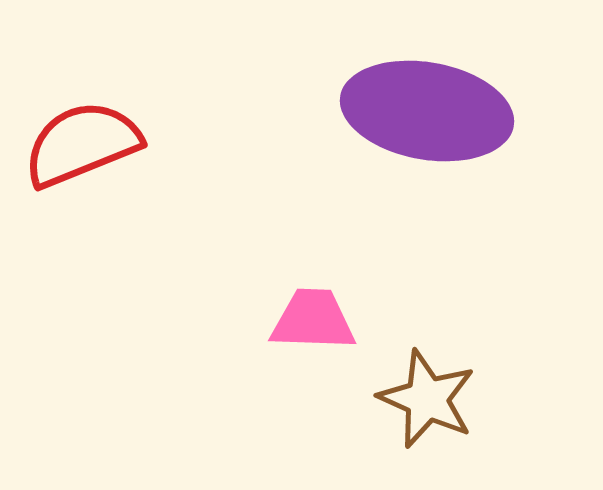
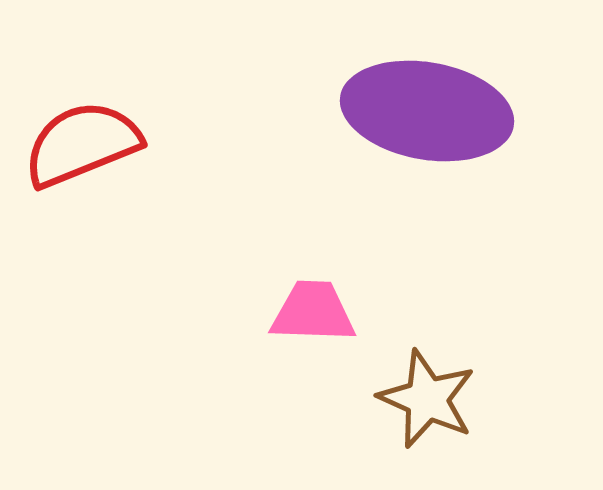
pink trapezoid: moved 8 px up
